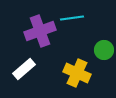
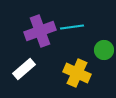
cyan line: moved 9 px down
